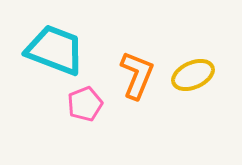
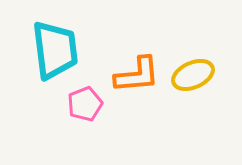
cyan trapezoid: rotated 62 degrees clockwise
orange L-shape: rotated 63 degrees clockwise
